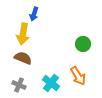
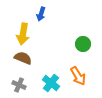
blue arrow: moved 7 px right
